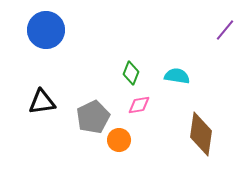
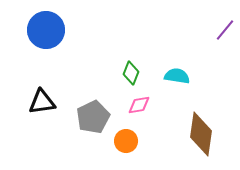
orange circle: moved 7 px right, 1 px down
